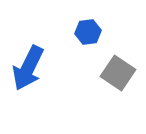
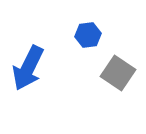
blue hexagon: moved 3 px down
